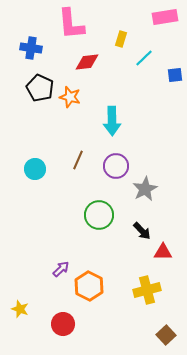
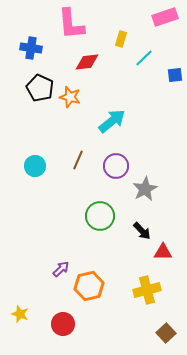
pink rectangle: rotated 10 degrees counterclockwise
cyan arrow: rotated 128 degrees counterclockwise
cyan circle: moved 3 px up
green circle: moved 1 px right, 1 px down
orange hexagon: rotated 20 degrees clockwise
yellow star: moved 5 px down
brown square: moved 2 px up
